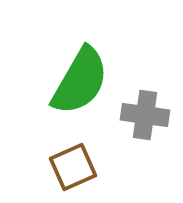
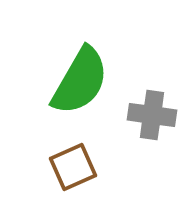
gray cross: moved 7 px right
